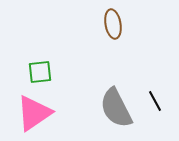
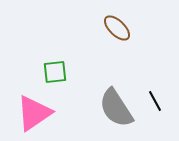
brown ellipse: moved 4 px right, 4 px down; rotated 36 degrees counterclockwise
green square: moved 15 px right
gray semicircle: rotated 6 degrees counterclockwise
